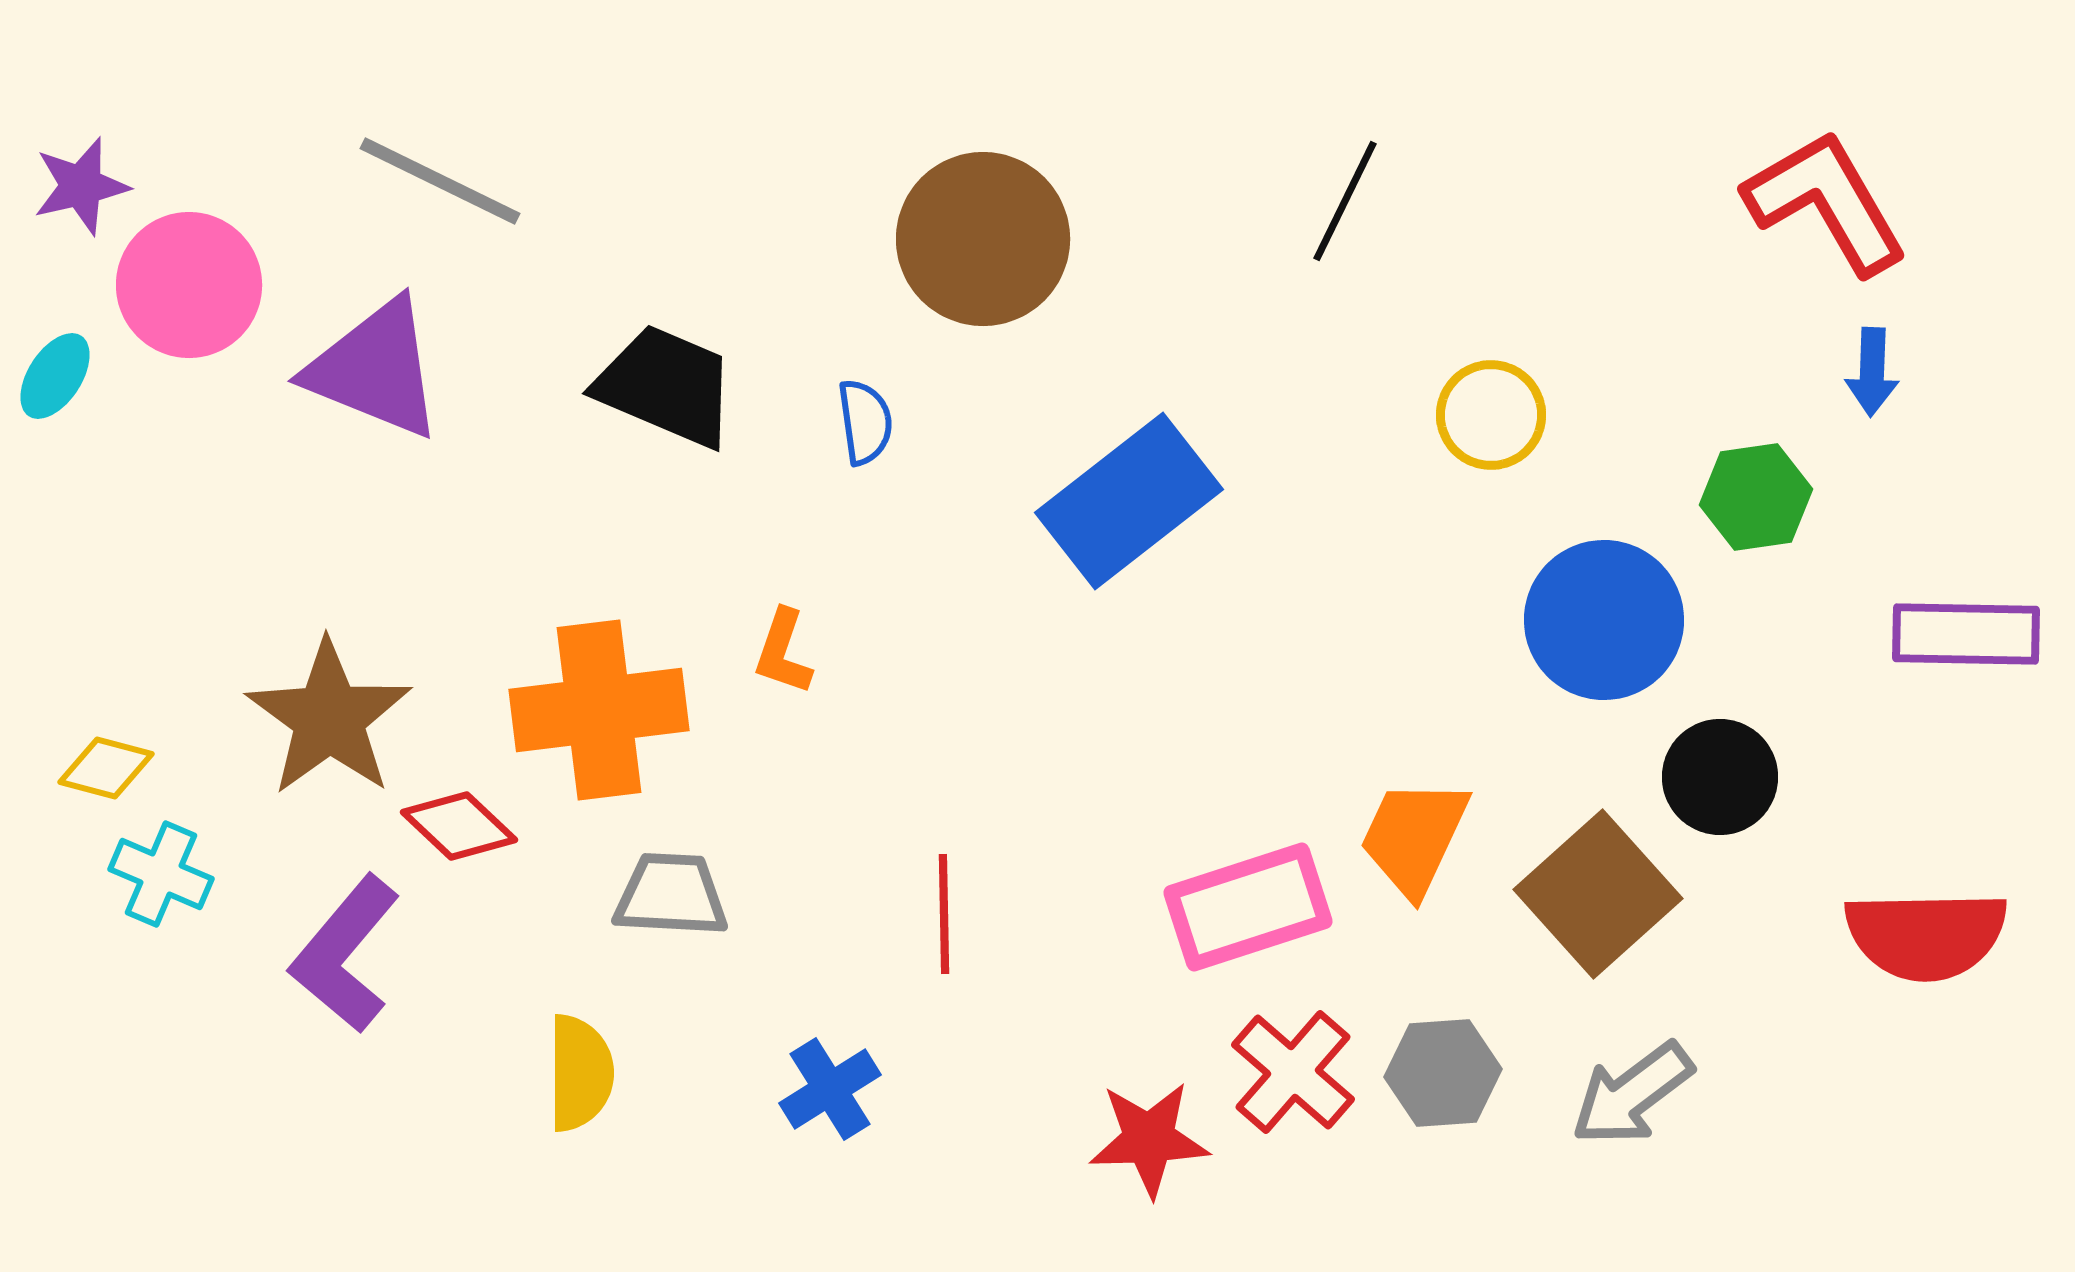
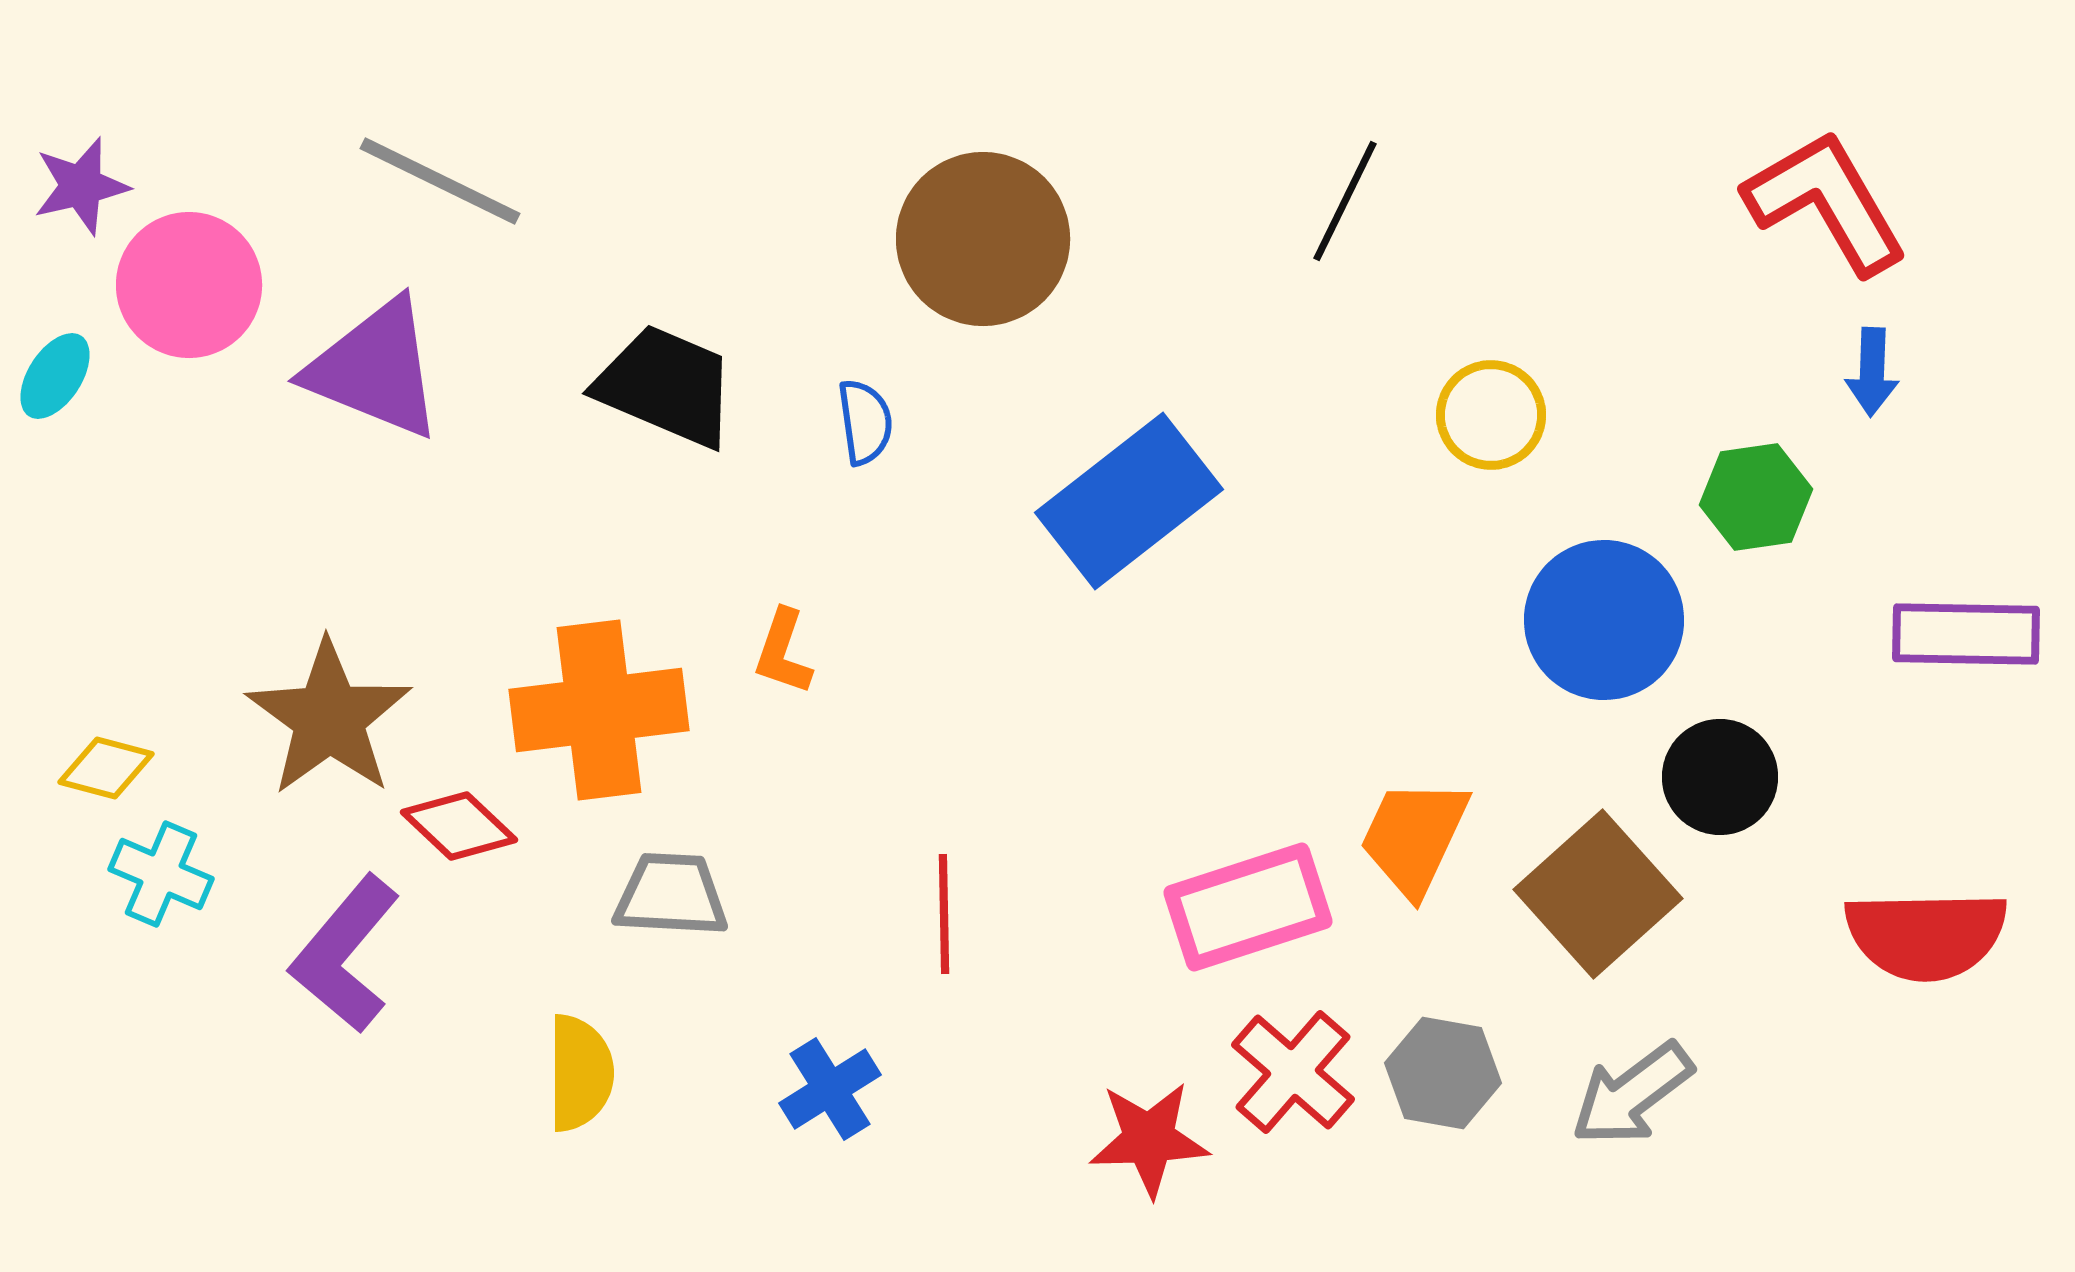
gray hexagon: rotated 14 degrees clockwise
